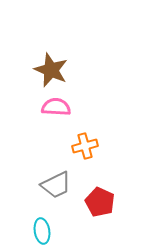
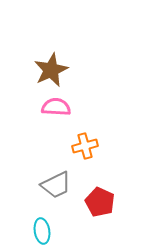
brown star: rotated 24 degrees clockwise
